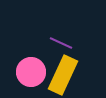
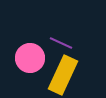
pink circle: moved 1 px left, 14 px up
